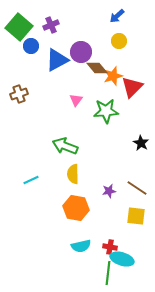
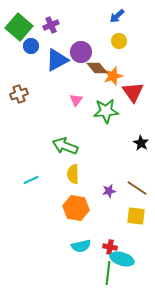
red triangle: moved 1 px right, 5 px down; rotated 20 degrees counterclockwise
